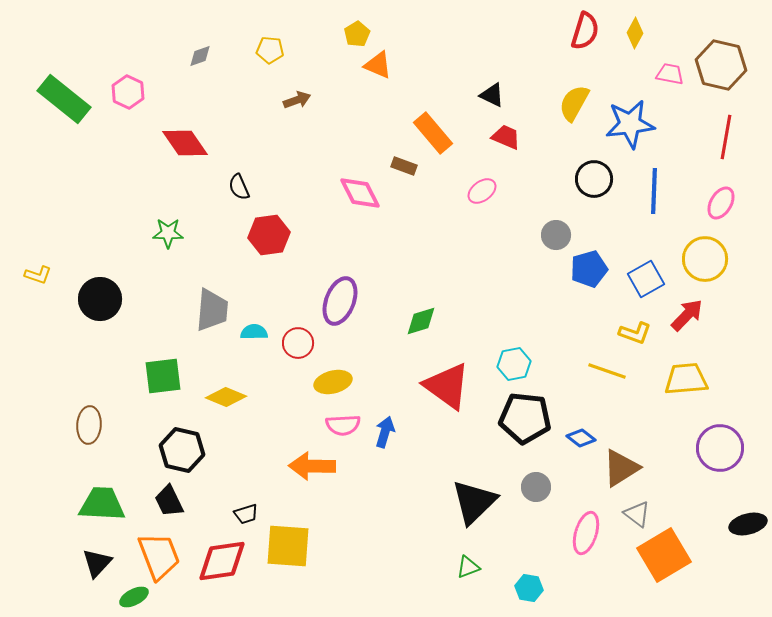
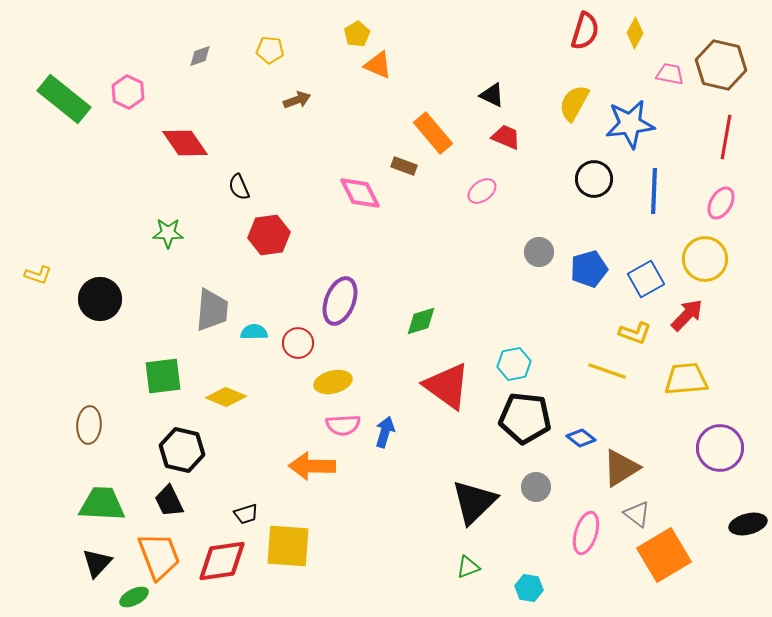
gray circle at (556, 235): moved 17 px left, 17 px down
